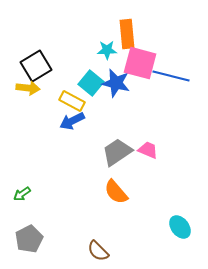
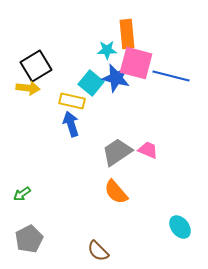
pink square: moved 4 px left
blue star: moved 5 px up
yellow rectangle: rotated 15 degrees counterclockwise
blue arrow: moved 1 px left, 3 px down; rotated 100 degrees clockwise
